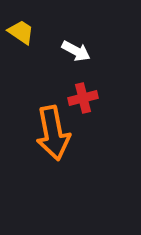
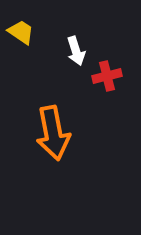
white arrow: rotated 44 degrees clockwise
red cross: moved 24 px right, 22 px up
